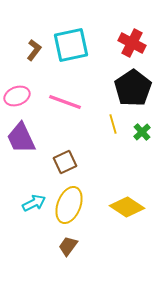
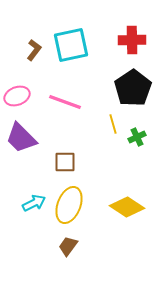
red cross: moved 3 px up; rotated 28 degrees counterclockwise
green cross: moved 5 px left, 5 px down; rotated 18 degrees clockwise
purple trapezoid: rotated 20 degrees counterclockwise
brown square: rotated 25 degrees clockwise
